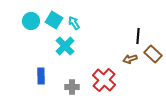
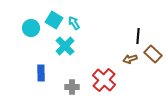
cyan circle: moved 7 px down
blue rectangle: moved 3 px up
